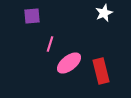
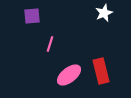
pink ellipse: moved 12 px down
